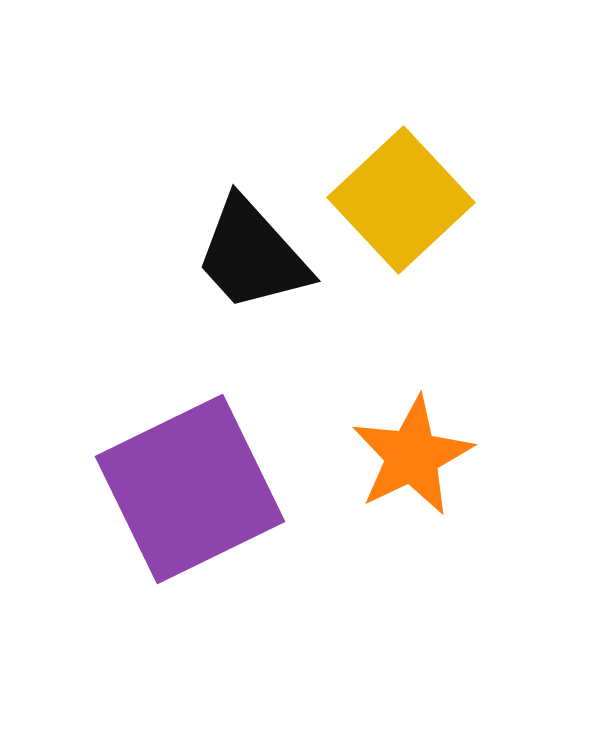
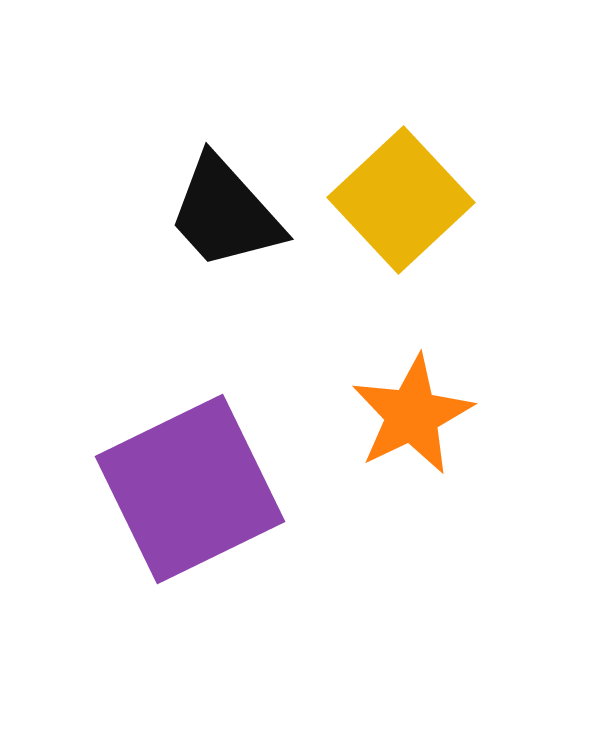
black trapezoid: moved 27 px left, 42 px up
orange star: moved 41 px up
